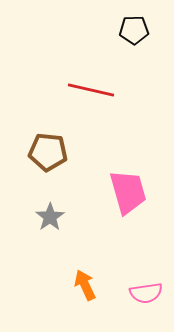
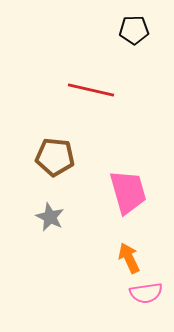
brown pentagon: moved 7 px right, 5 px down
gray star: rotated 12 degrees counterclockwise
orange arrow: moved 44 px right, 27 px up
